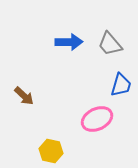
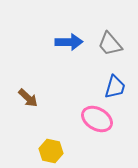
blue trapezoid: moved 6 px left, 2 px down
brown arrow: moved 4 px right, 2 px down
pink ellipse: rotated 56 degrees clockwise
